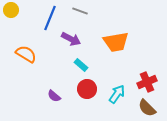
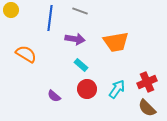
blue line: rotated 15 degrees counterclockwise
purple arrow: moved 4 px right; rotated 18 degrees counterclockwise
cyan arrow: moved 5 px up
